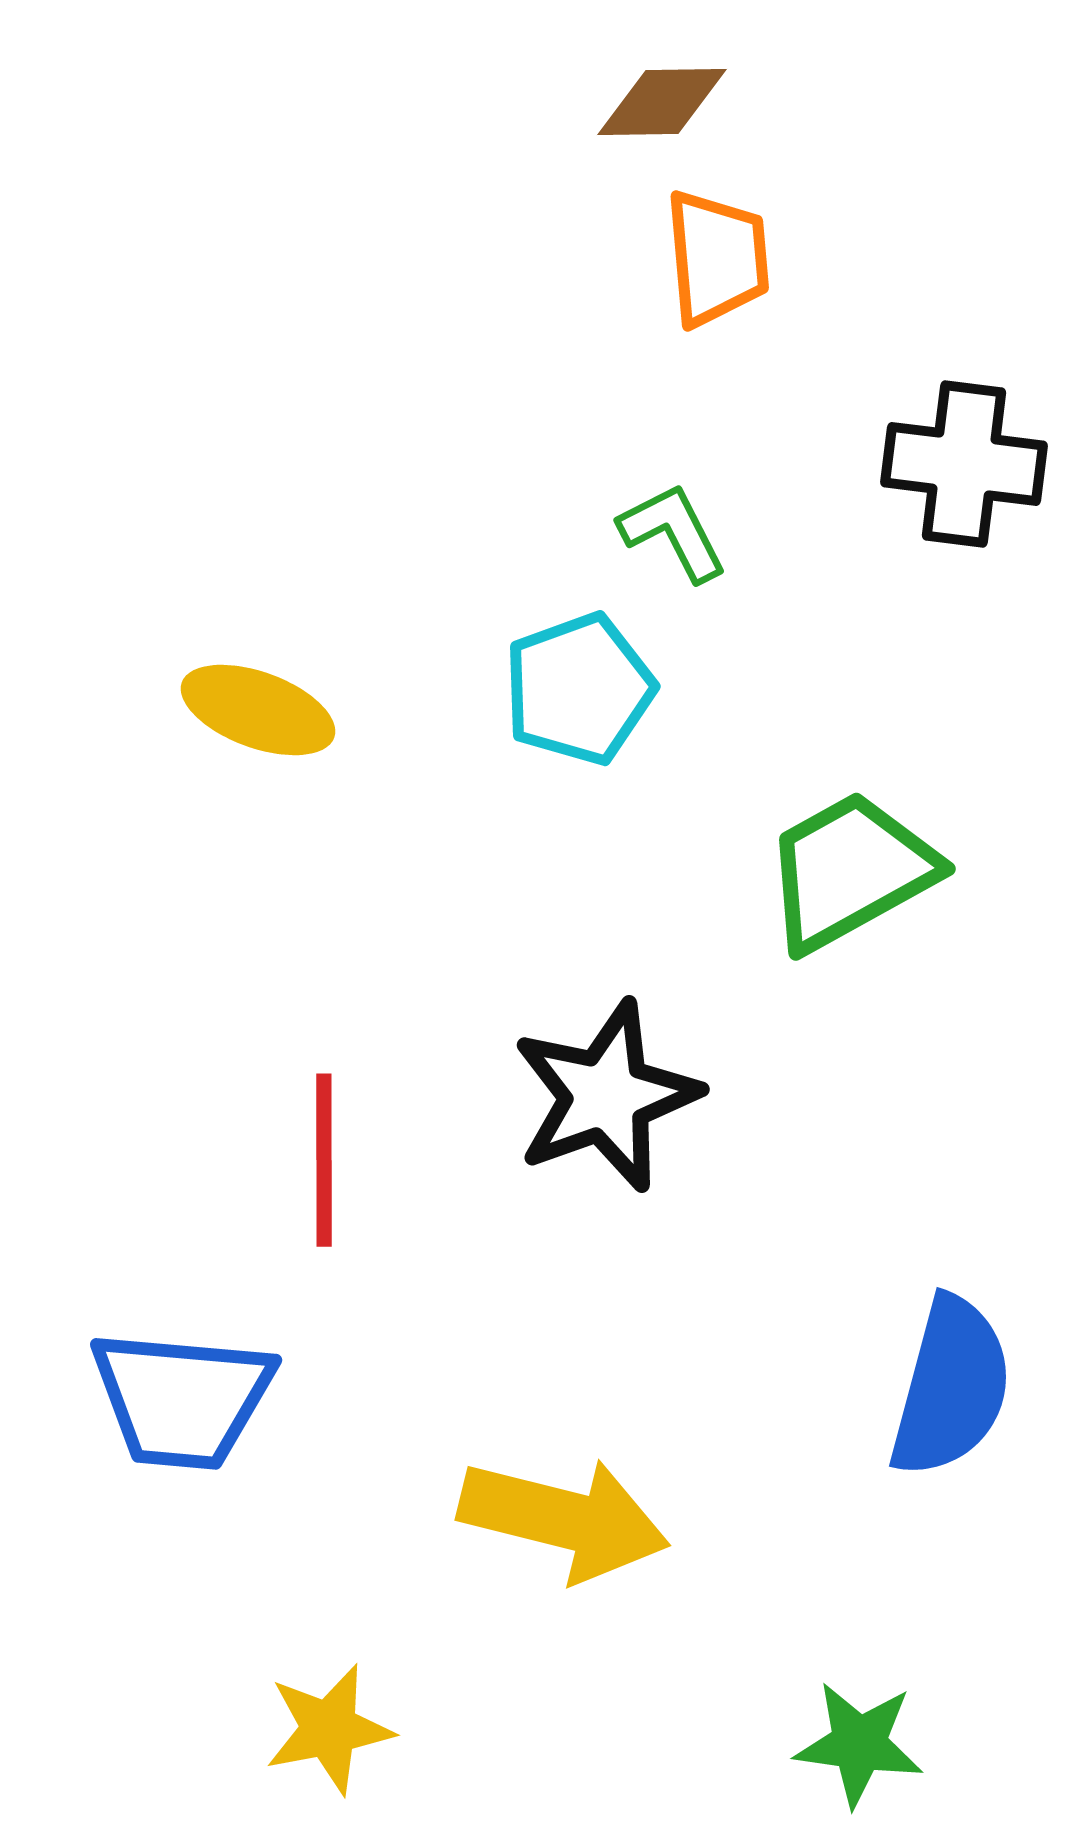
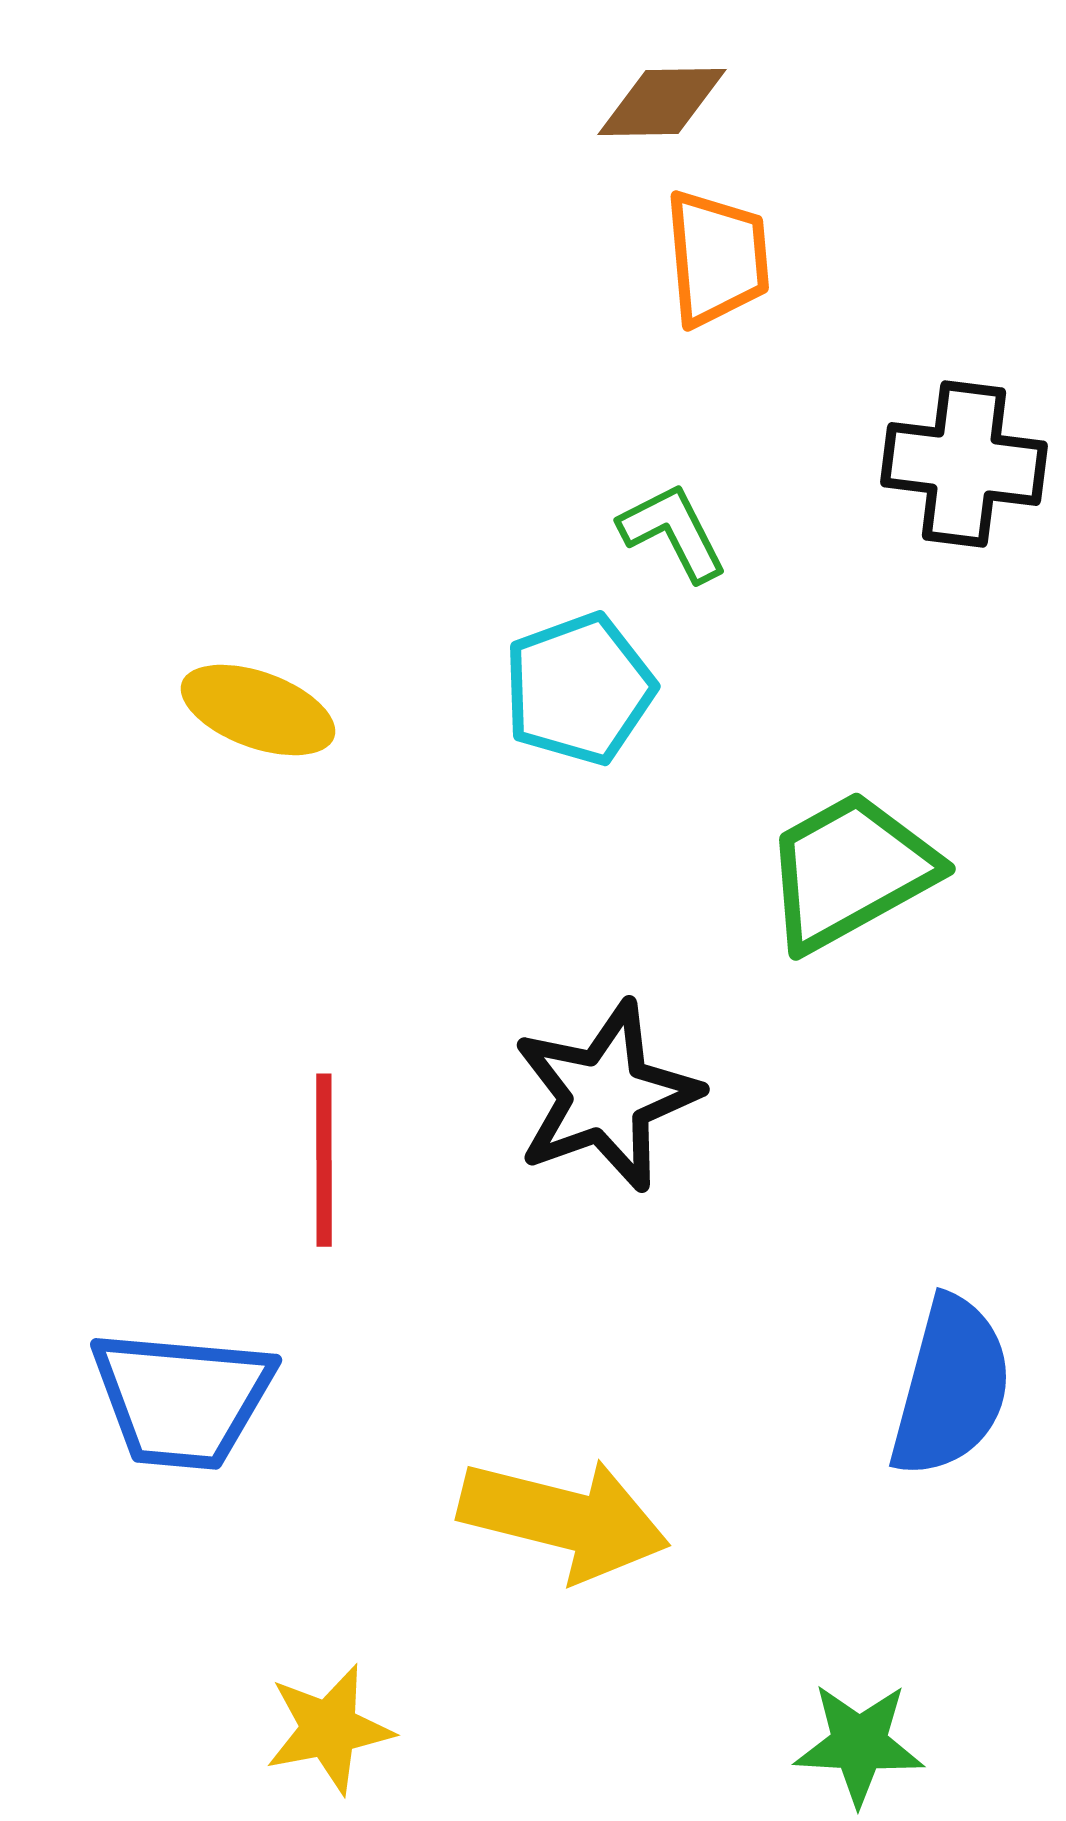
green star: rotated 5 degrees counterclockwise
